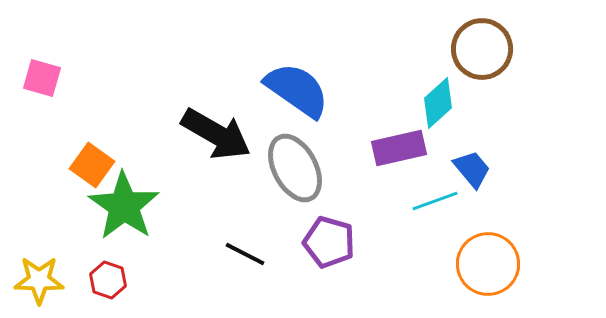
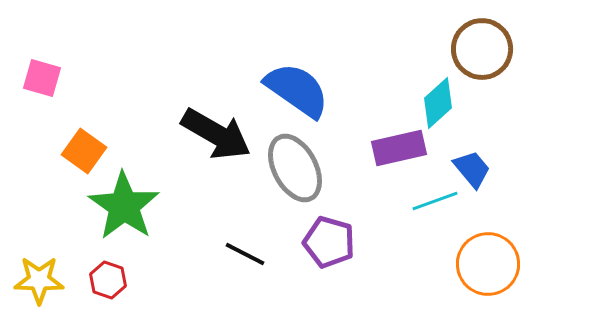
orange square: moved 8 px left, 14 px up
